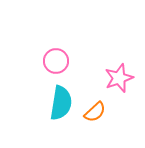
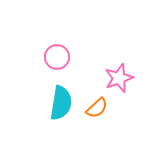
pink circle: moved 1 px right, 4 px up
orange semicircle: moved 2 px right, 4 px up
